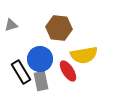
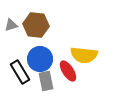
brown hexagon: moved 23 px left, 3 px up
yellow semicircle: rotated 16 degrees clockwise
black rectangle: moved 1 px left
gray rectangle: moved 5 px right
